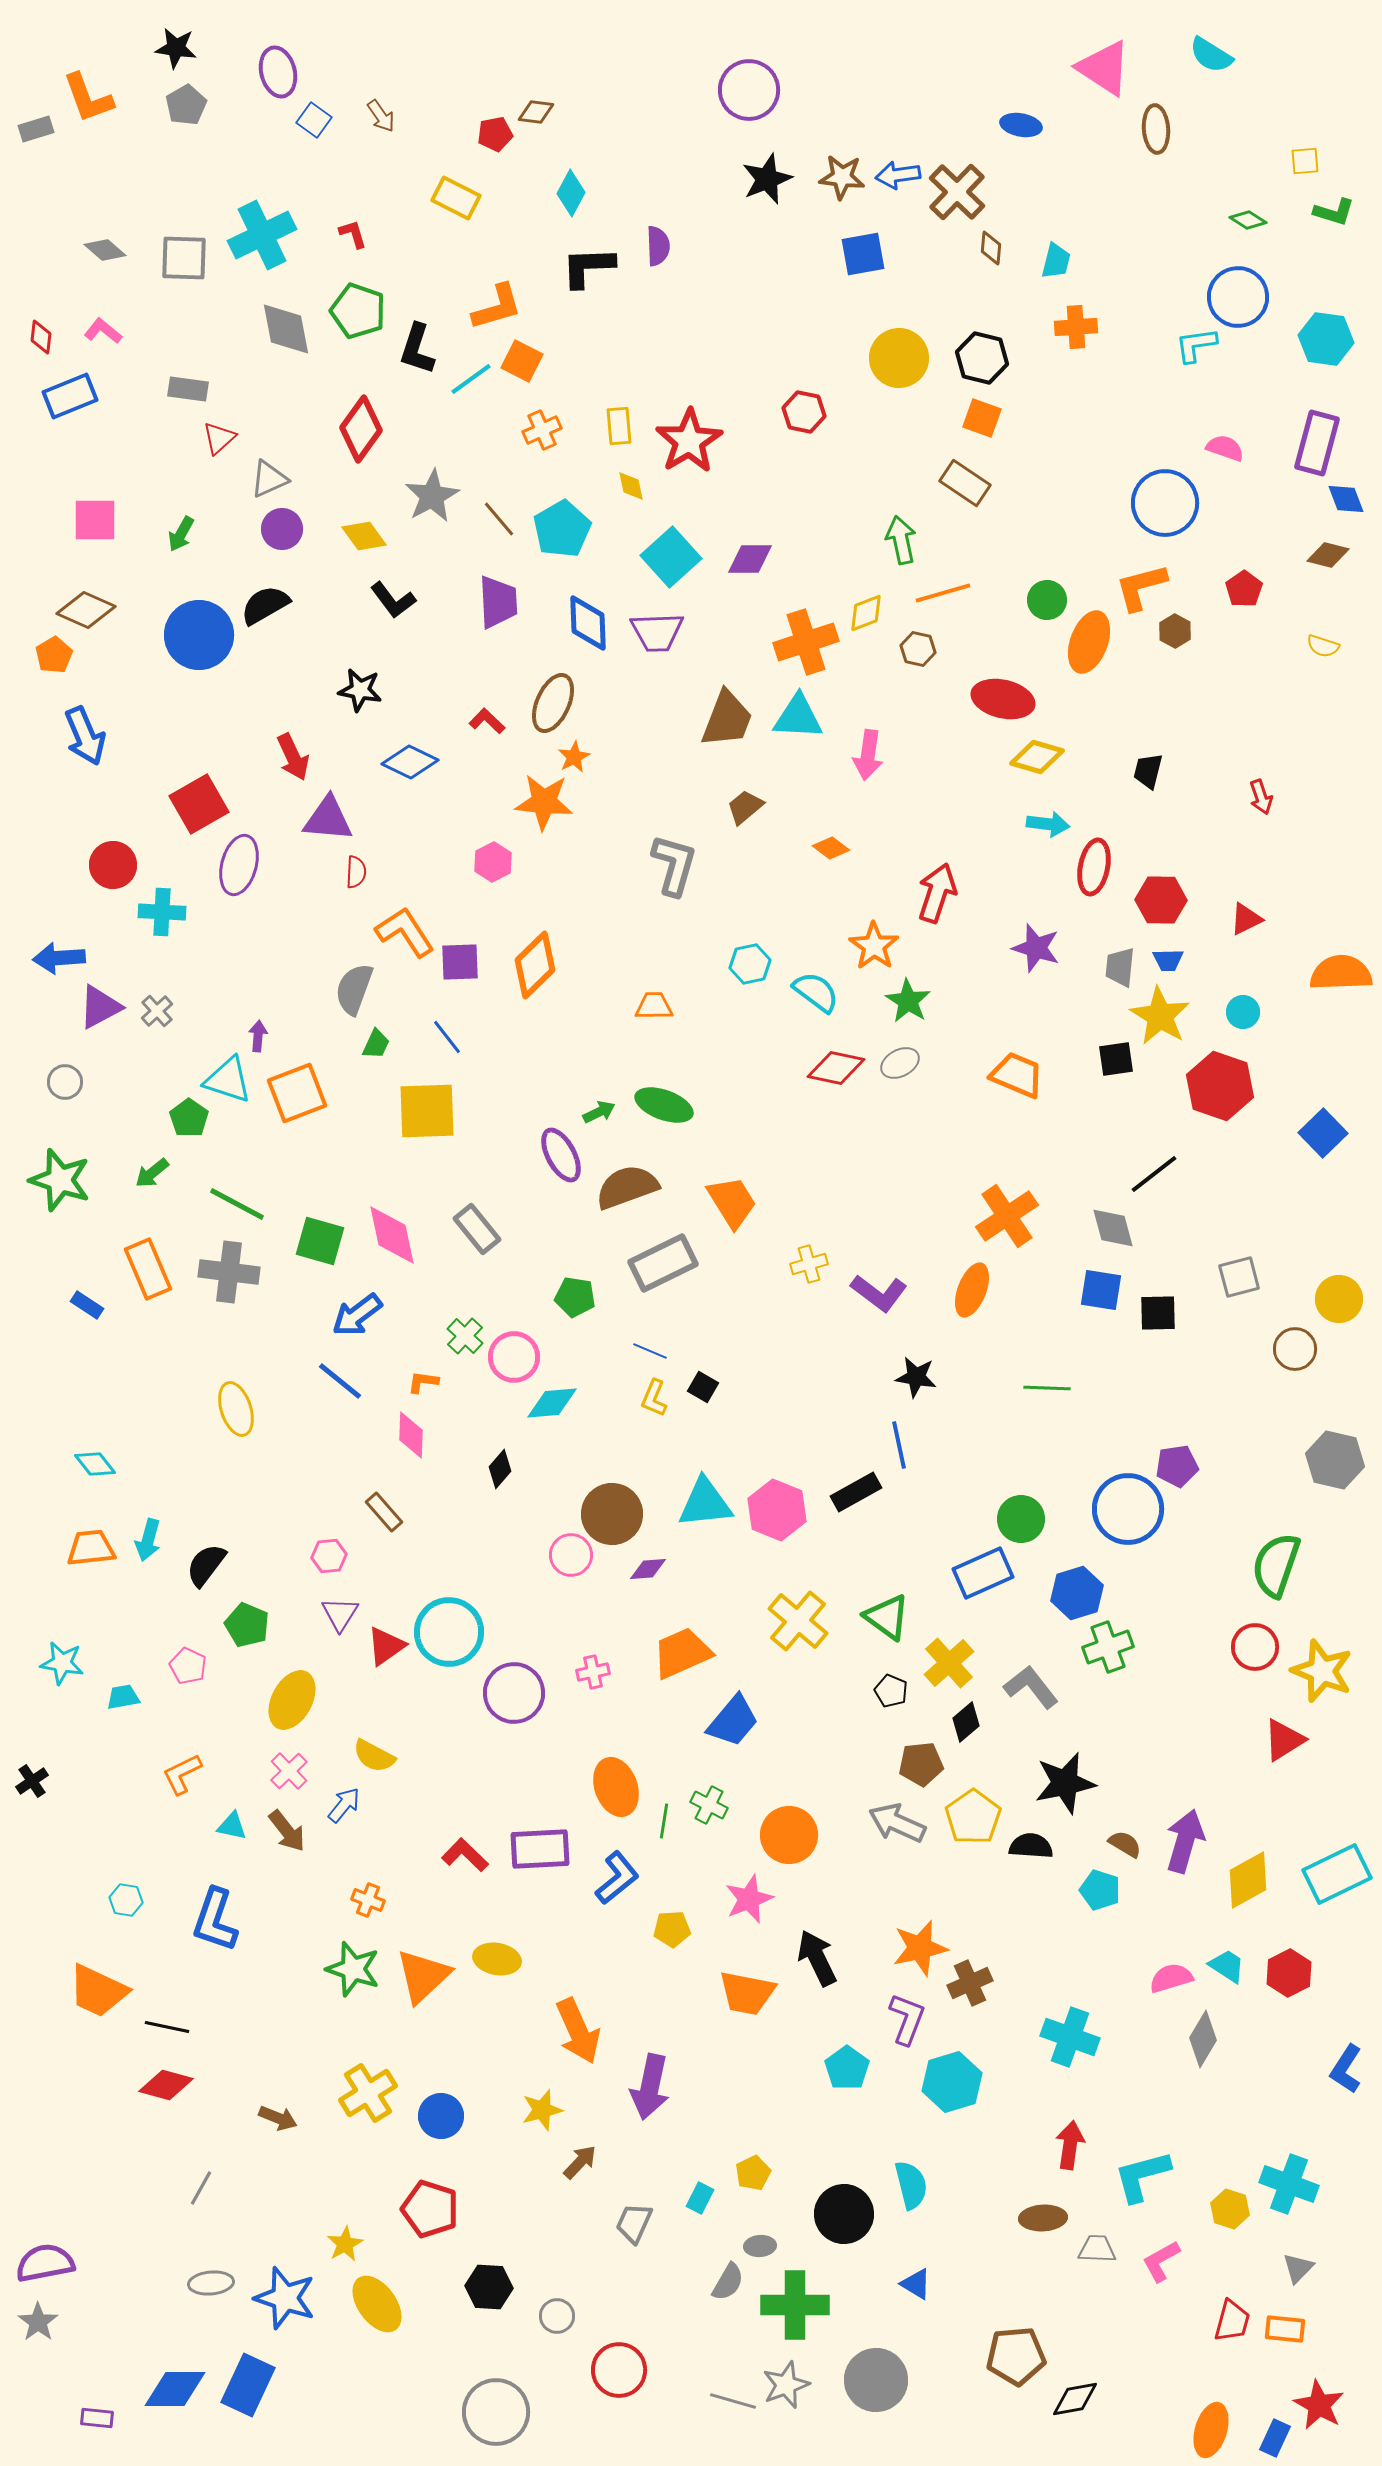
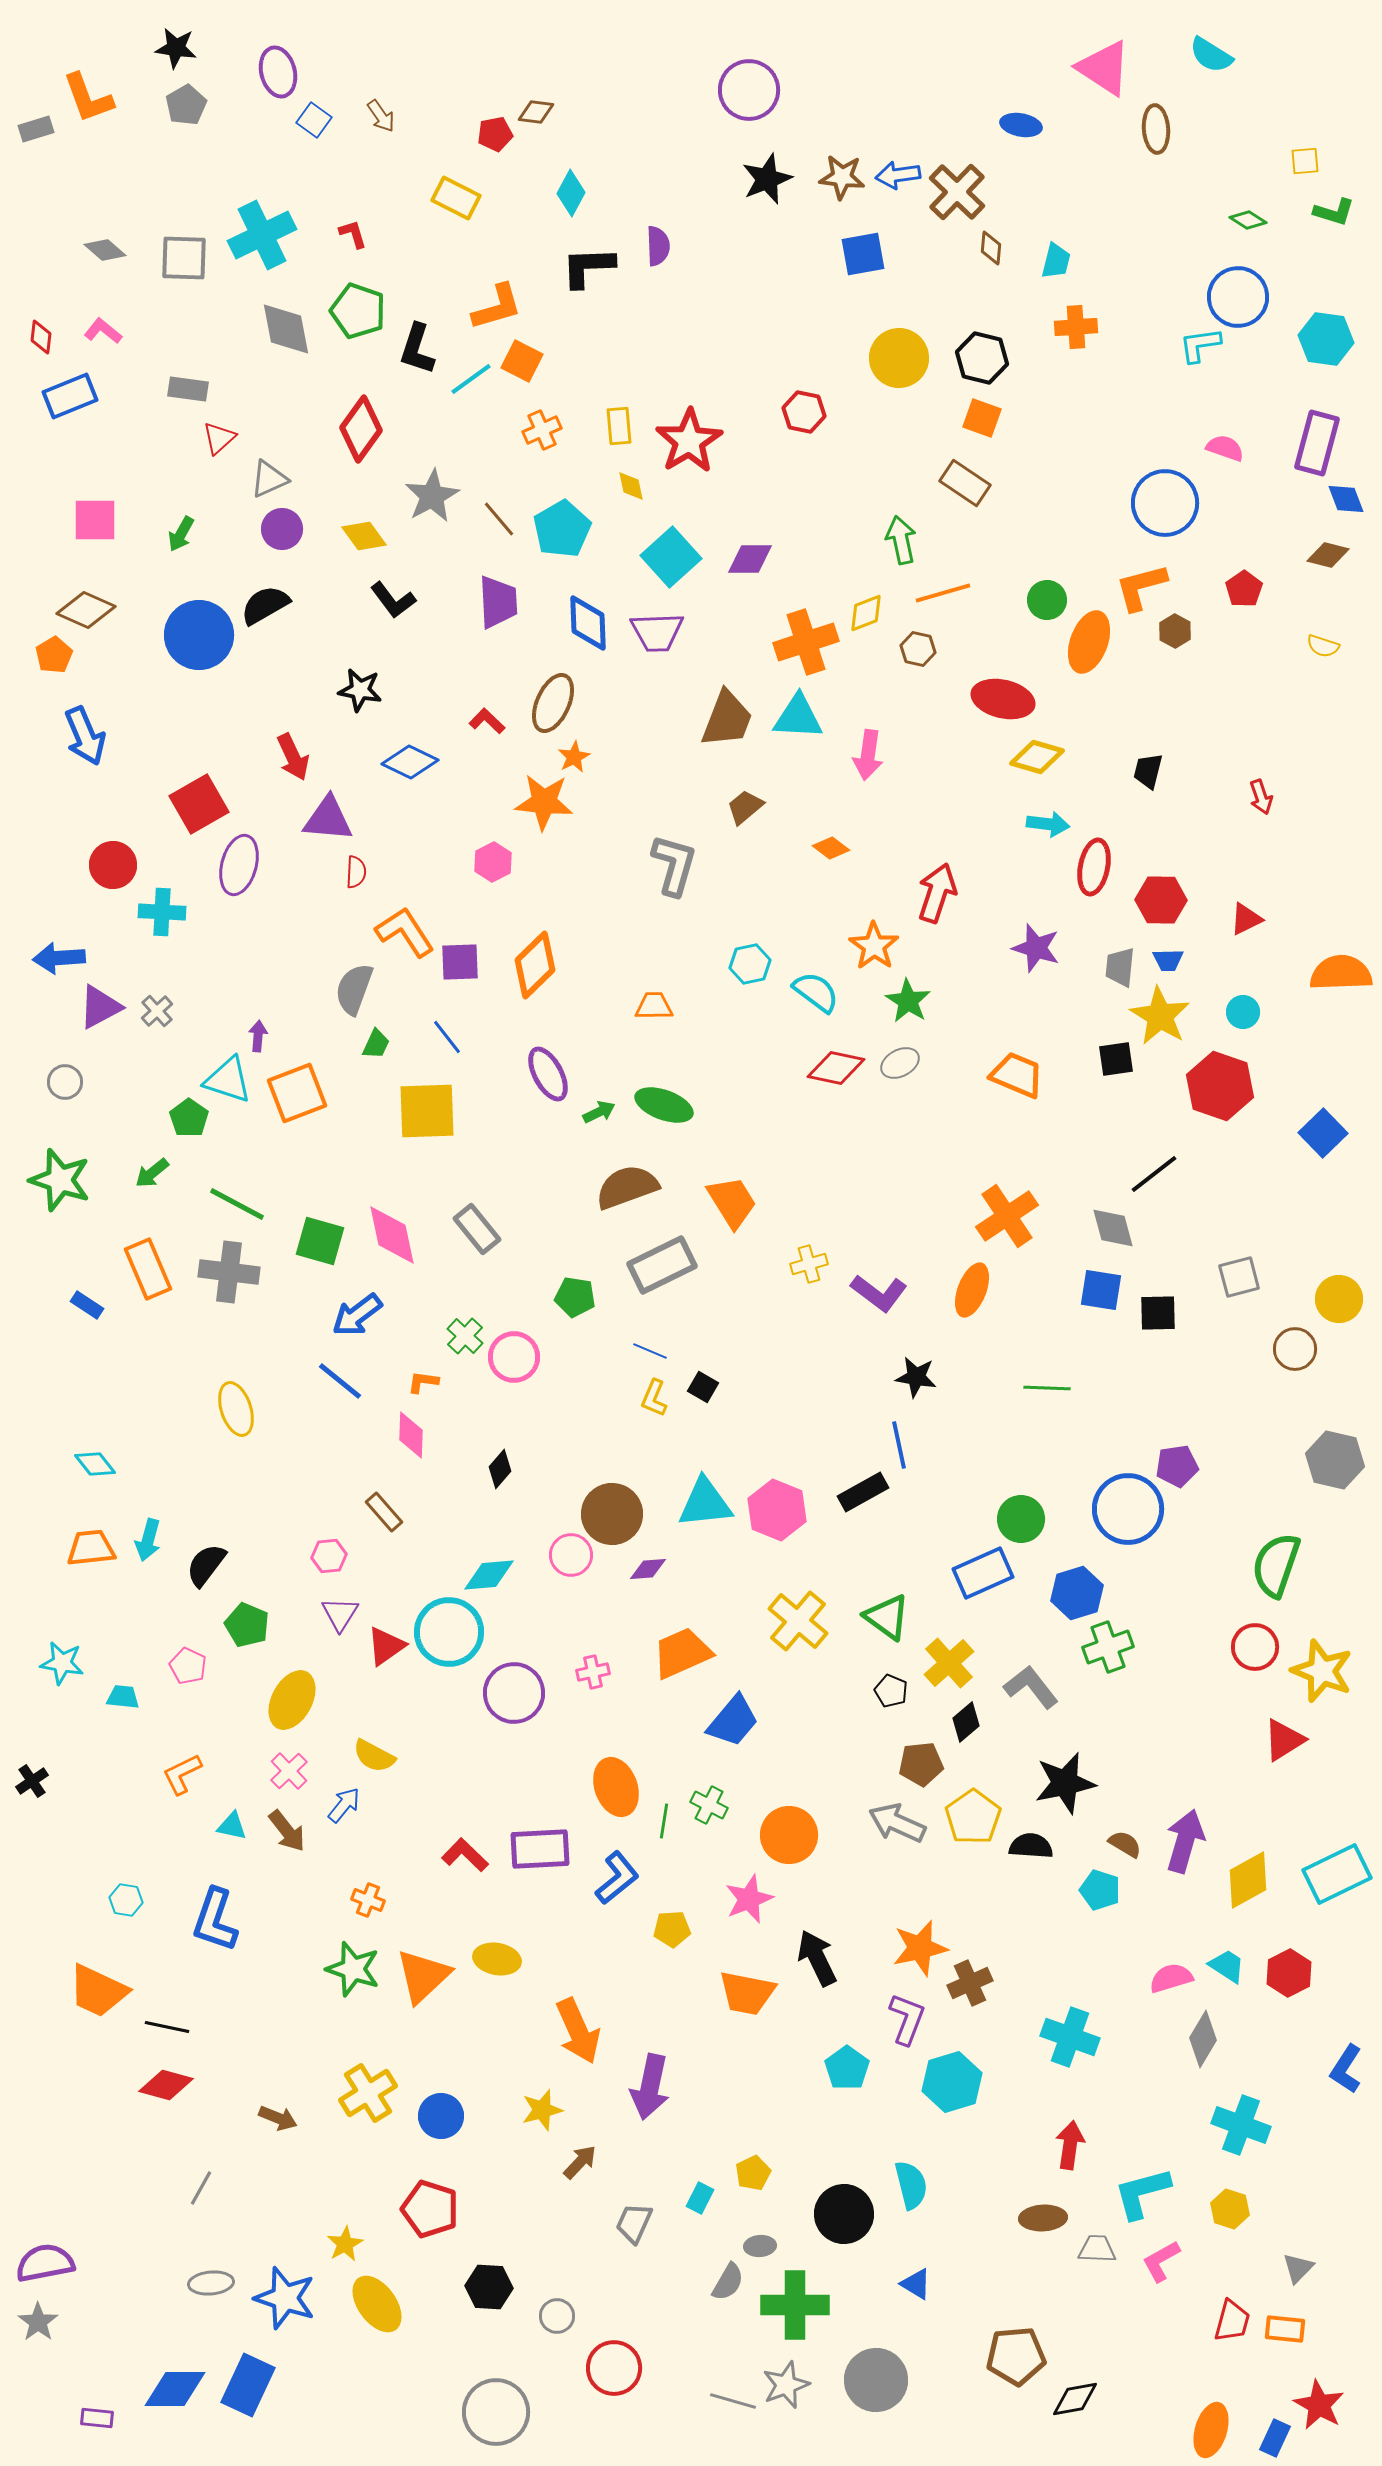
cyan L-shape at (1196, 345): moved 4 px right
purple ellipse at (561, 1155): moved 13 px left, 81 px up
gray rectangle at (663, 1263): moved 1 px left, 2 px down
cyan diamond at (552, 1403): moved 63 px left, 172 px down
black rectangle at (856, 1492): moved 7 px right
cyan trapezoid at (123, 1697): rotated 16 degrees clockwise
cyan L-shape at (1142, 2176): moved 17 px down
cyan cross at (1289, 2184): moved 48 px left, 59 px up
red circle at (619, 2370): moved 5 px left, 2 px up
